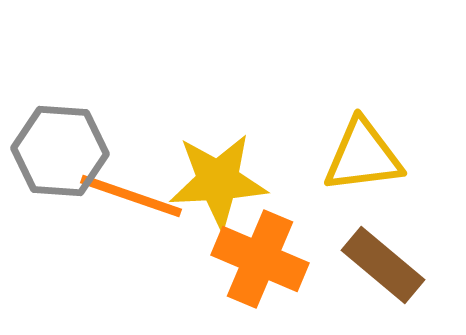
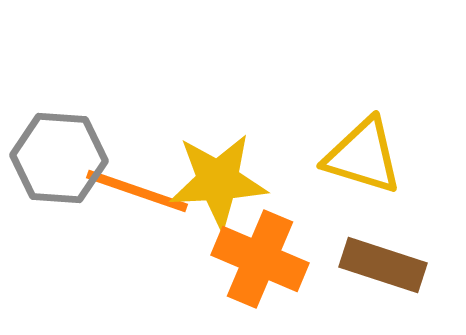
gray hexagon: moved 1 px left, 7 px down
yellow triangle: rotated 24 degrees clockwise
orange line: moved 6 px right, 5 px up
brown rectangle: rotated 22 degrees counterclockwise
